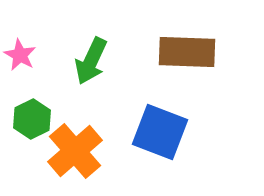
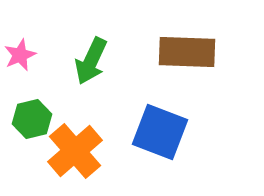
pink star: rotated 20 degrees clockwise
green hexagon: rotated 12 degrees clockwise
